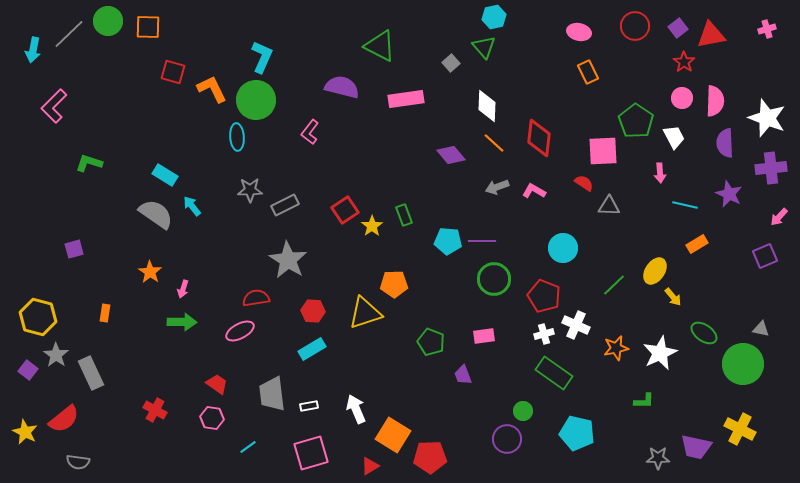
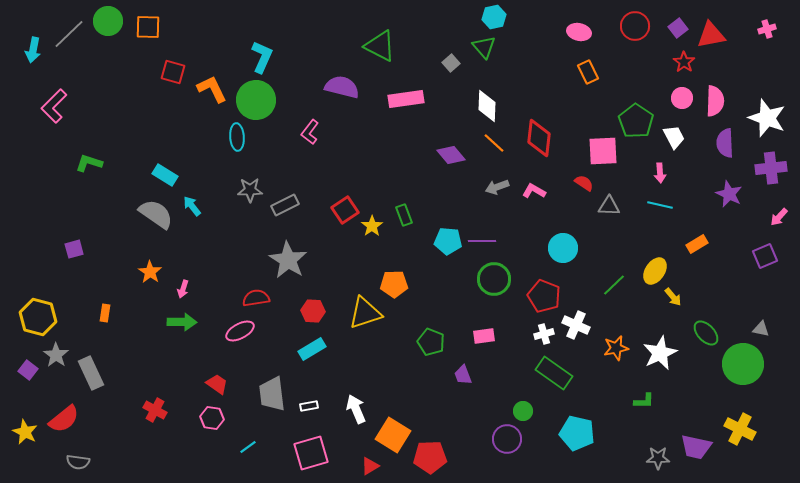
cyan line at (685, 205): moved 25 px left
green ellipse at (704, 333): moved 2 px right; rotated 12 degrees clockwise
